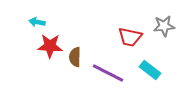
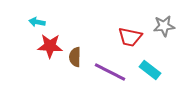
purple line: moved 2 px right, 1 px up
